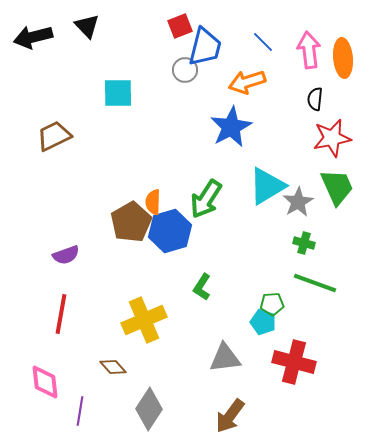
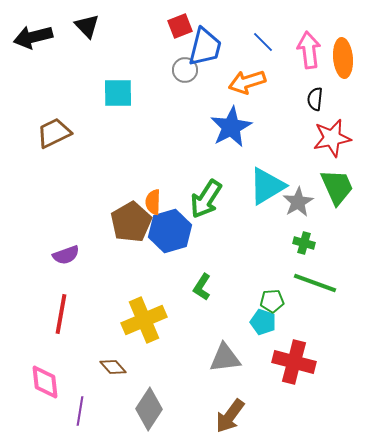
brown trapezoid: moved 3 px up
green pentagon: moved 3 px up
